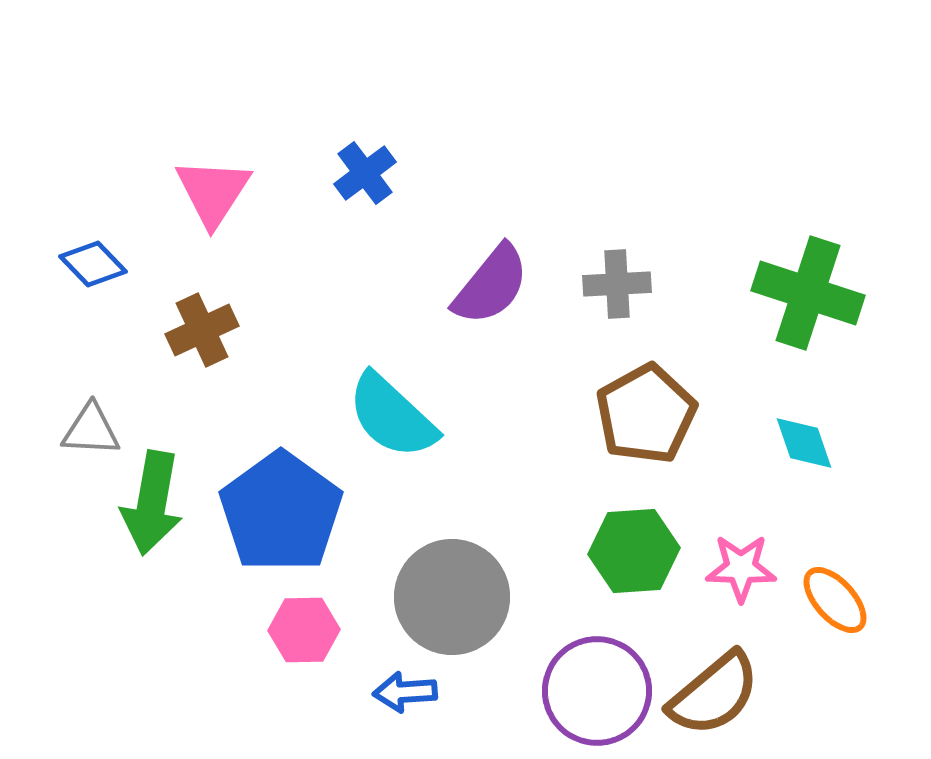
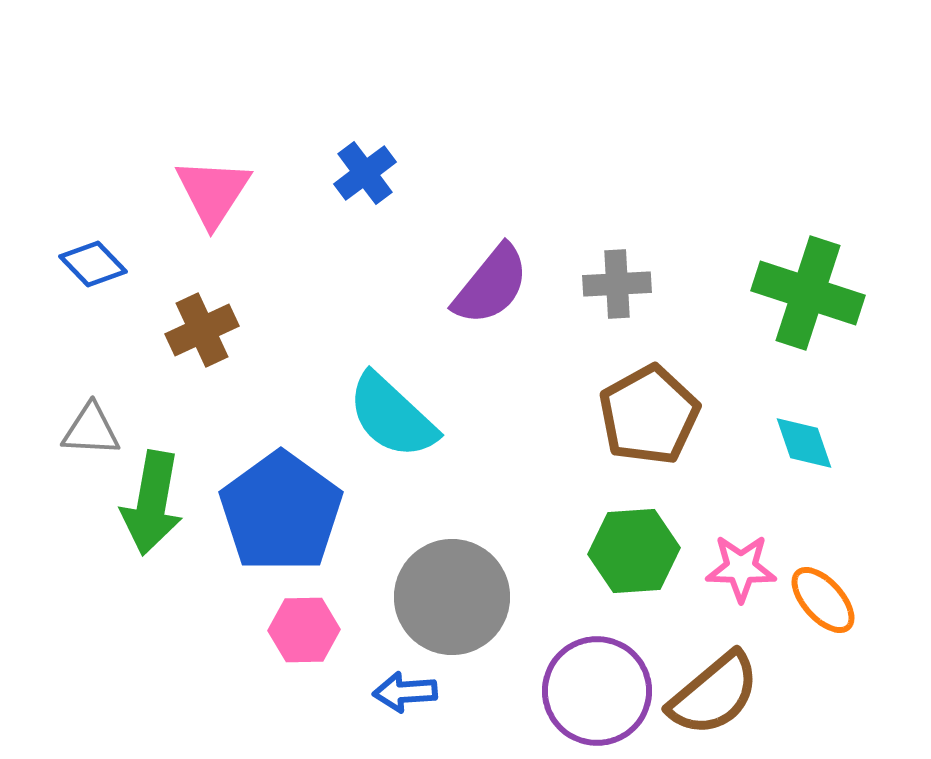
brown pentagon: moved 3 px right, 1 px down
orange ellipse: moved 12 px left
